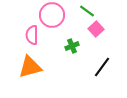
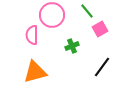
green line: rotated 14 degrees clockwise
pink square: moved 4 px right; rotated 14 degrees clockwise
orange triangle: moved 5 px right, 5 px down
